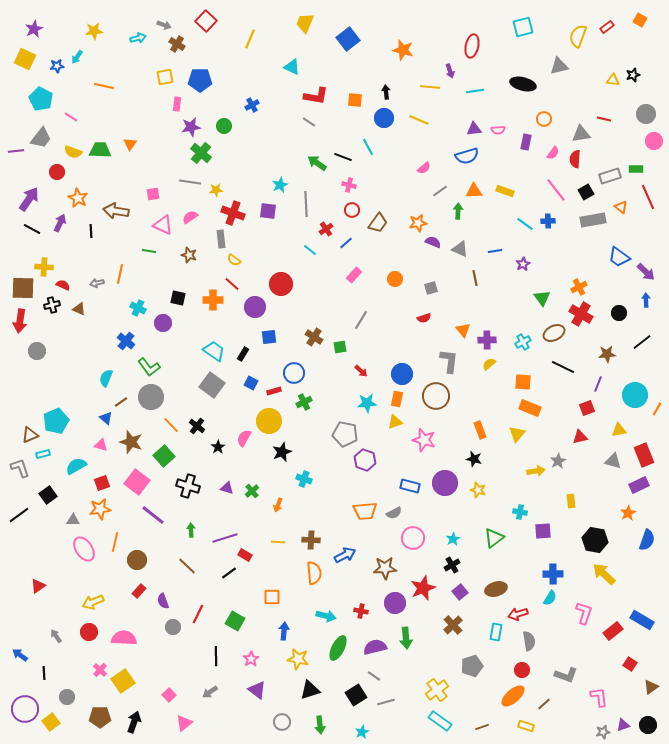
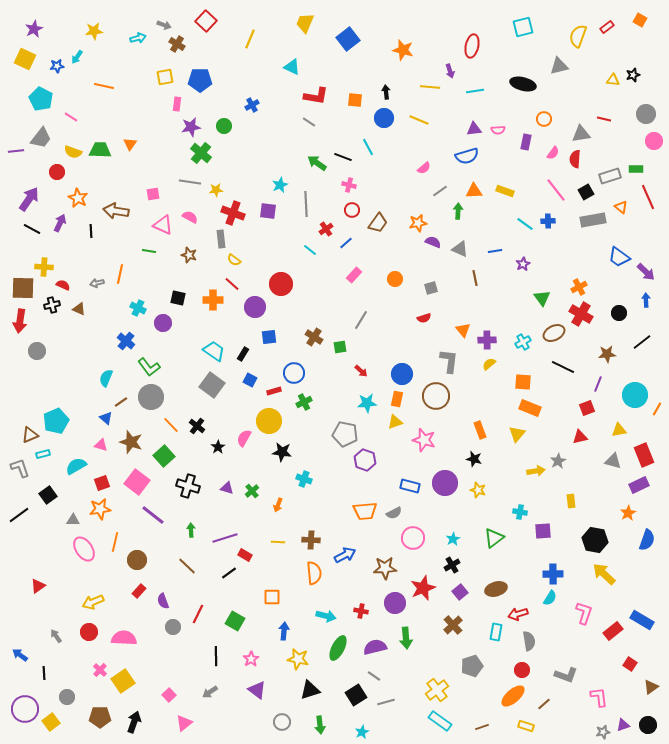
pink semicircle at (190, 217): rotated 63 degrees clockwise
blue square at (251, 383): moved 1 px left, 3 px up
black star at (282, 452): rotated 30 degrees clockwise
